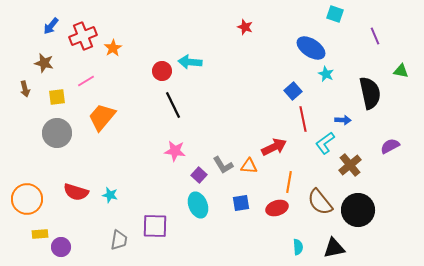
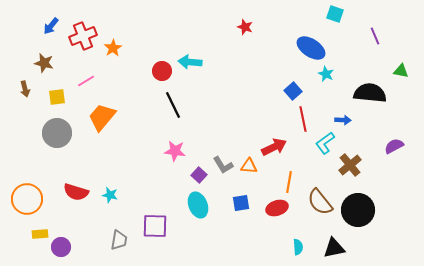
black semicircle at (370, 93): rotated 72 degrees counterclockwise
purple semicircle at (390, 146): moved 4 px right
